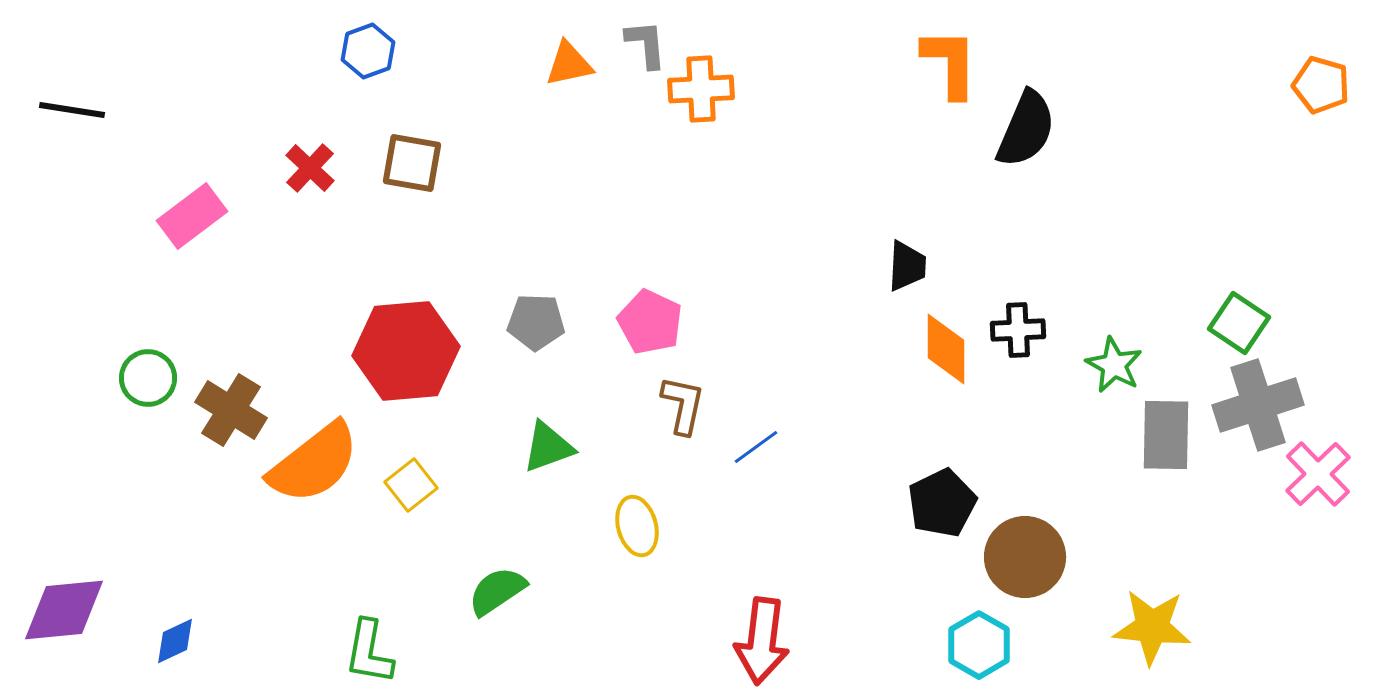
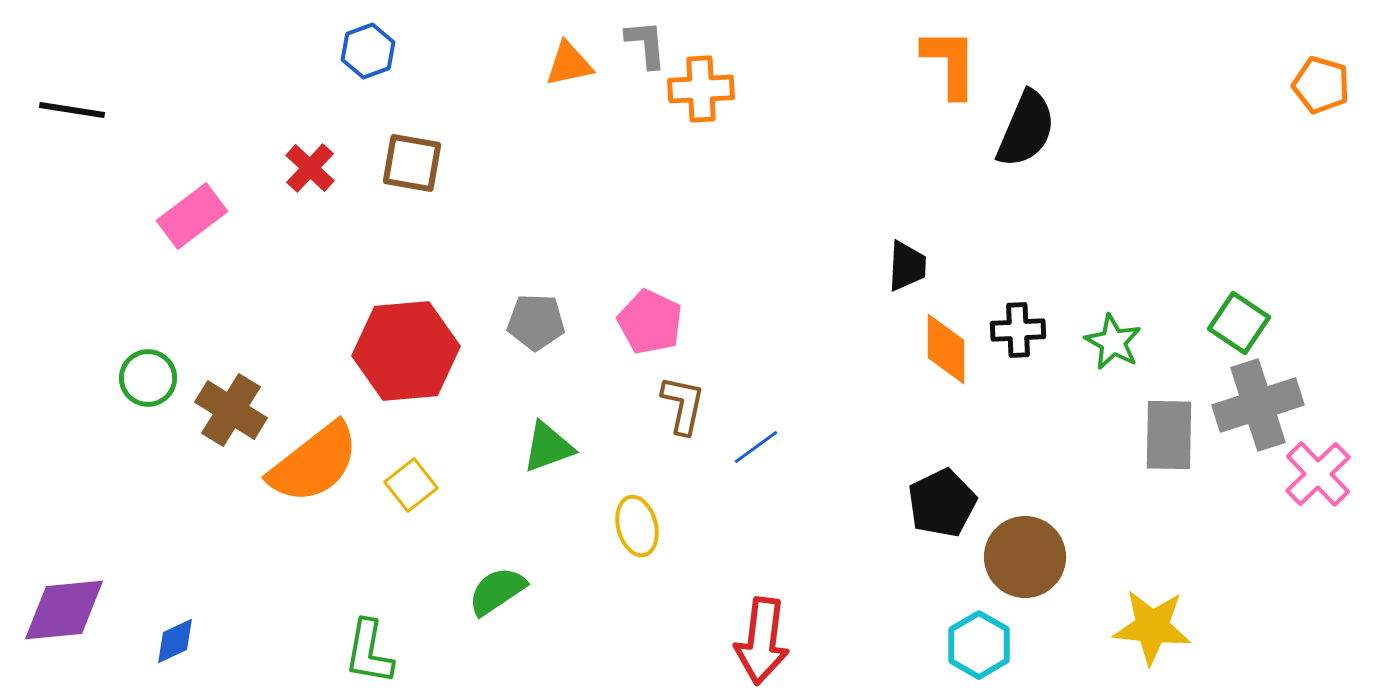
green star: moved 1 px left, 23 px up
gray rectangle: moved 3 px right
